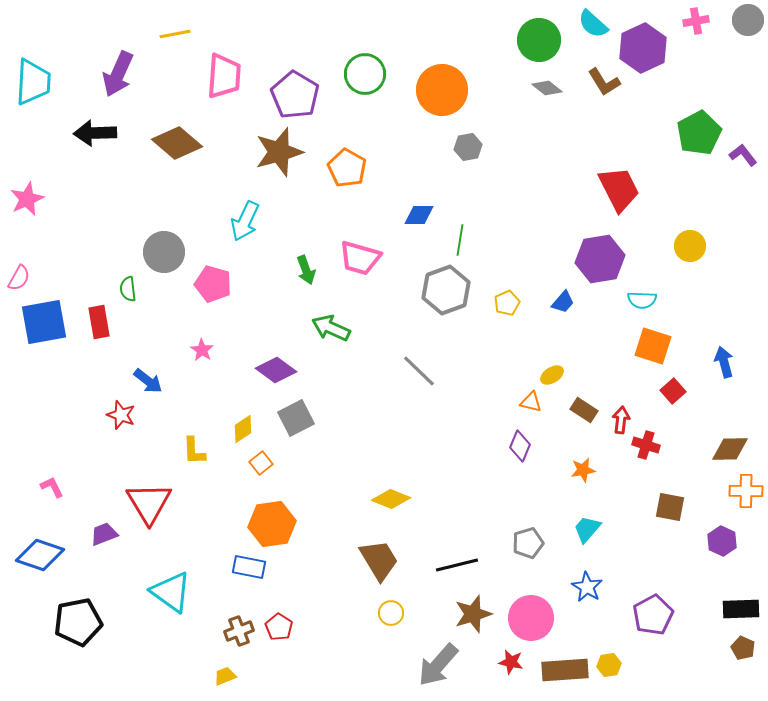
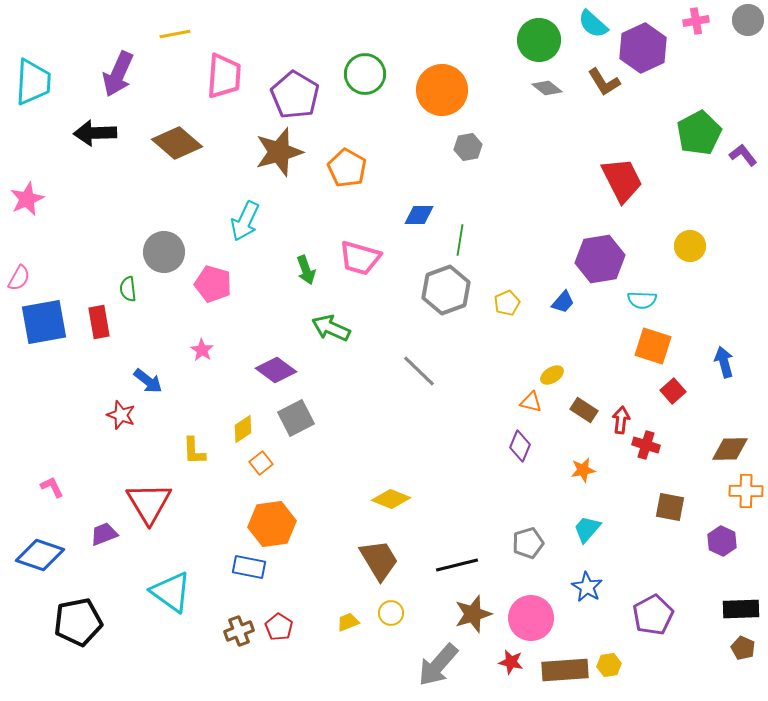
red trapezoid at (619, 189): moved 3 px right, 9 px up
yellow trapezoid at (225, 676): moved 123 px right, 54 px up
